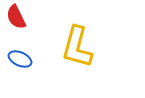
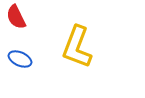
yellow L-shape: rotated 6 degrees clockwise
